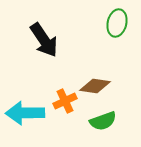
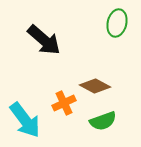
black arrow: rotated 15 degrees counterclockwise
brown diamond: rotated 20 degrees clockwise
orange cross: moved 1 px left, 2 px down
cyan arrow: moved 7 px down; rotated 126 degrees counterclockwise
